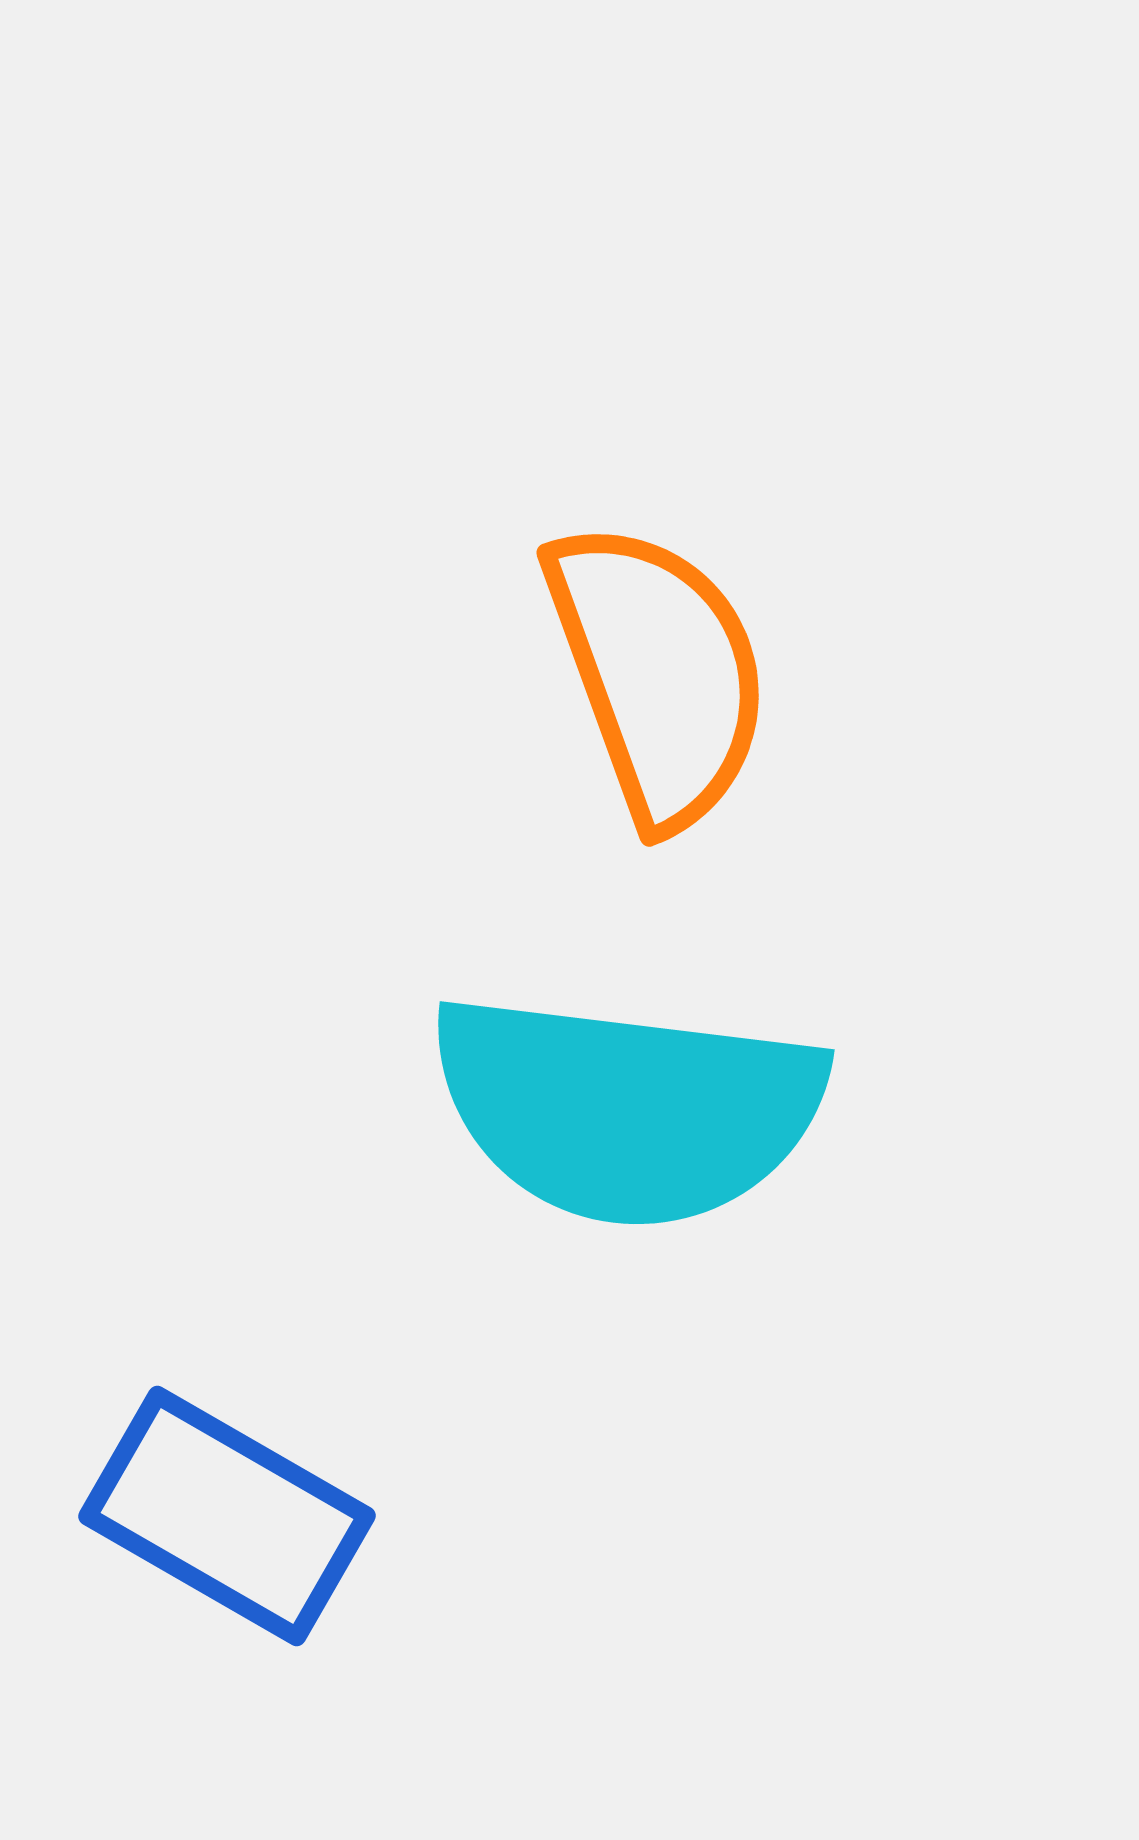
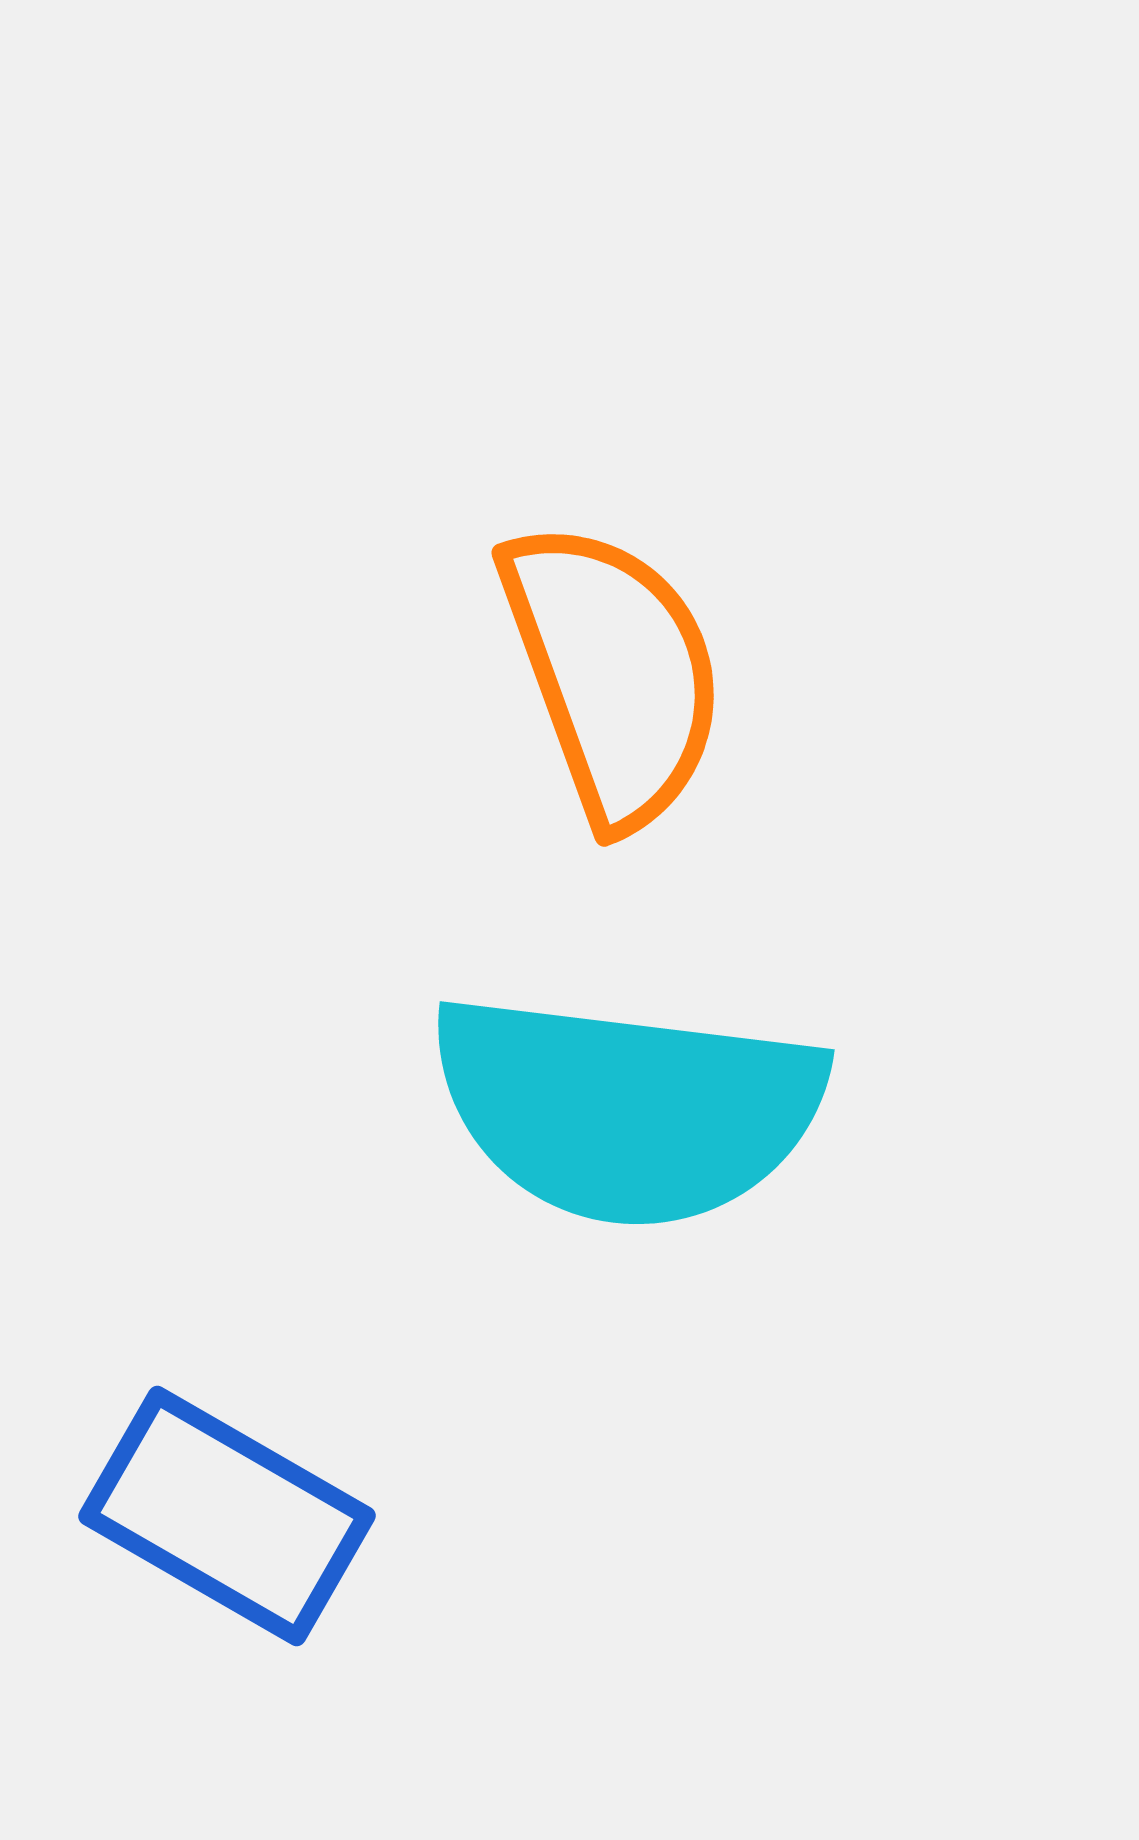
orange semicircle: moved 45 px left
